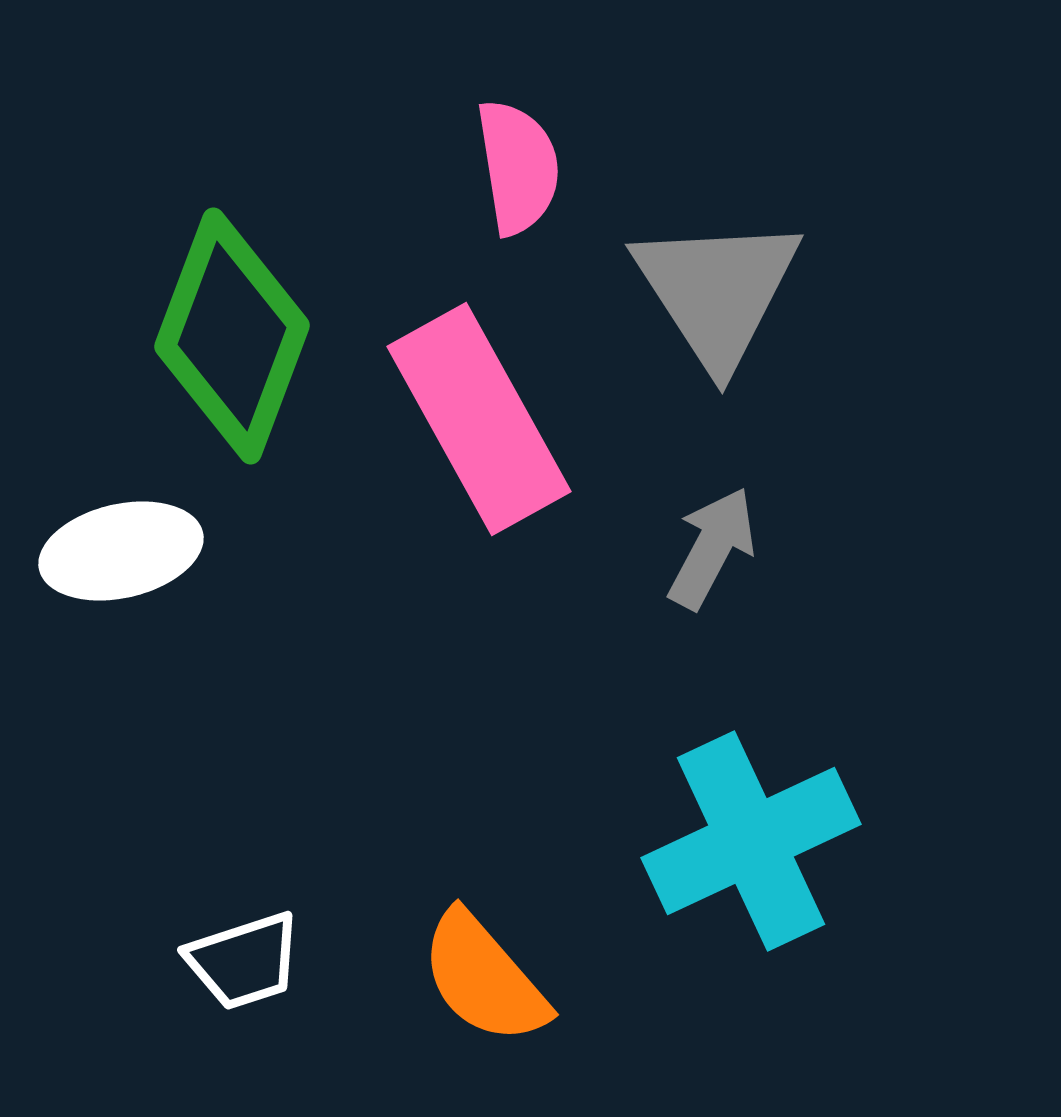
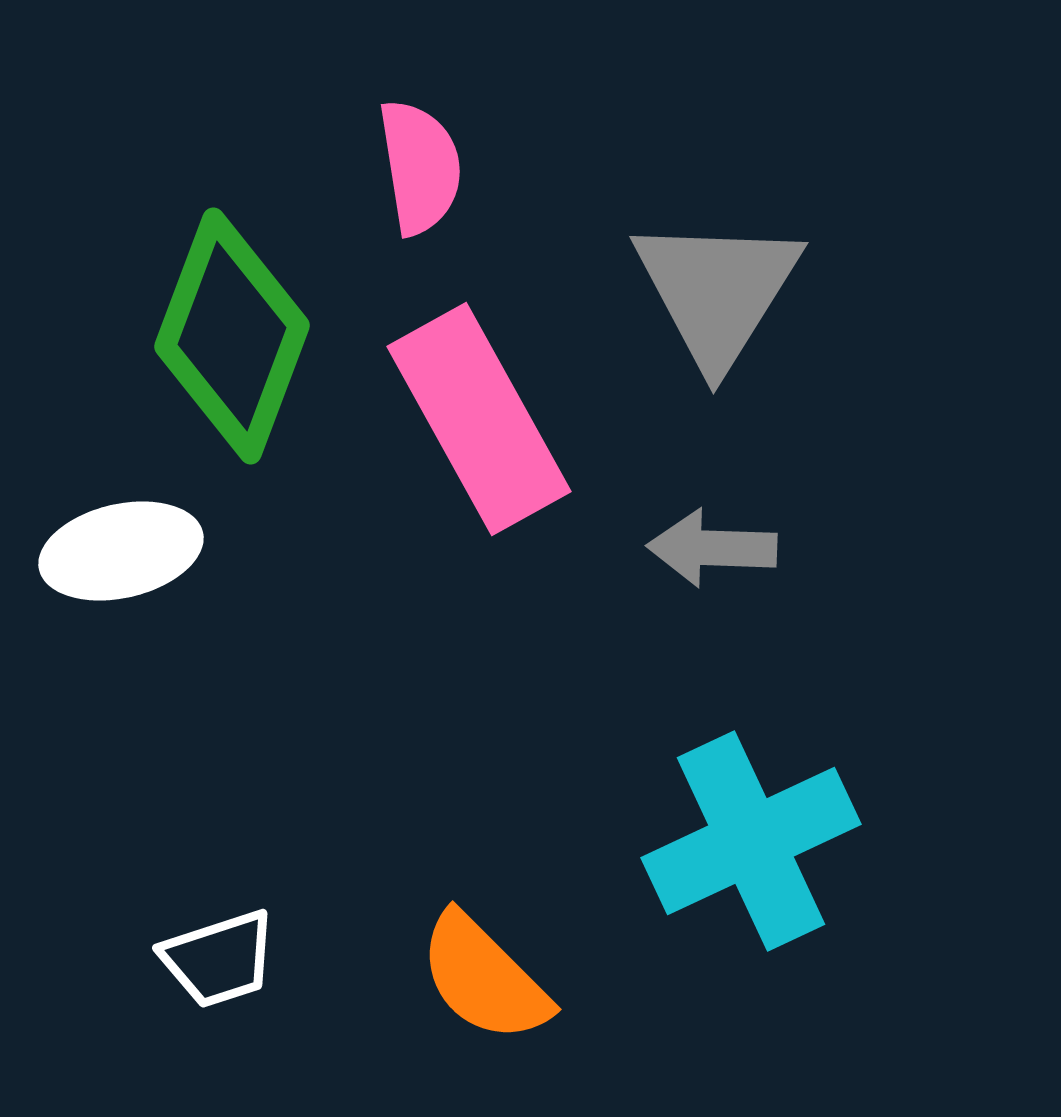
pink semicircle: moved 98 px left
gray triangle: rotated 5 degrees clockwise
gray arrow: rotated 116 degrees counterclockwise
white trapezoid: moved 25 px left, 2 px up
orange semicircle: rotated 4 degrees counterclockwise
